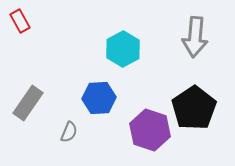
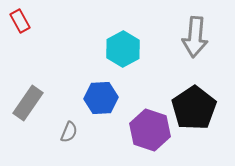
blue hexagon: moved 2 px right
